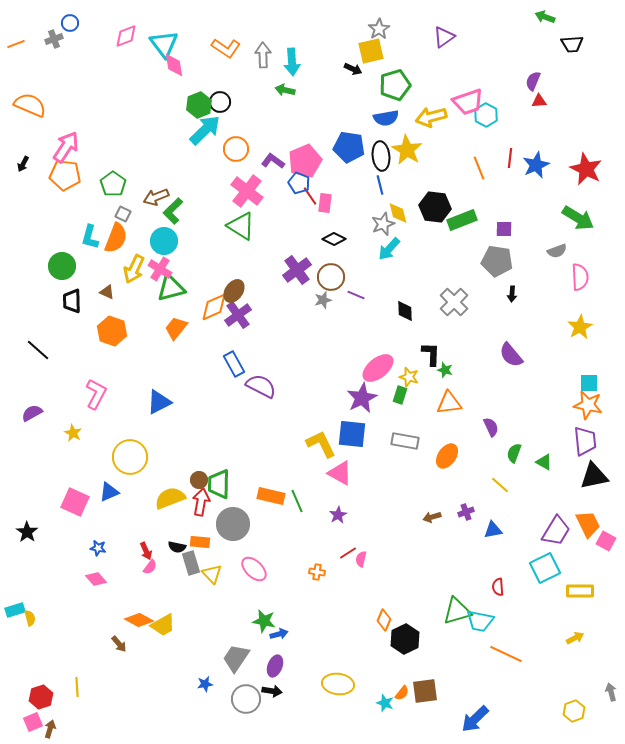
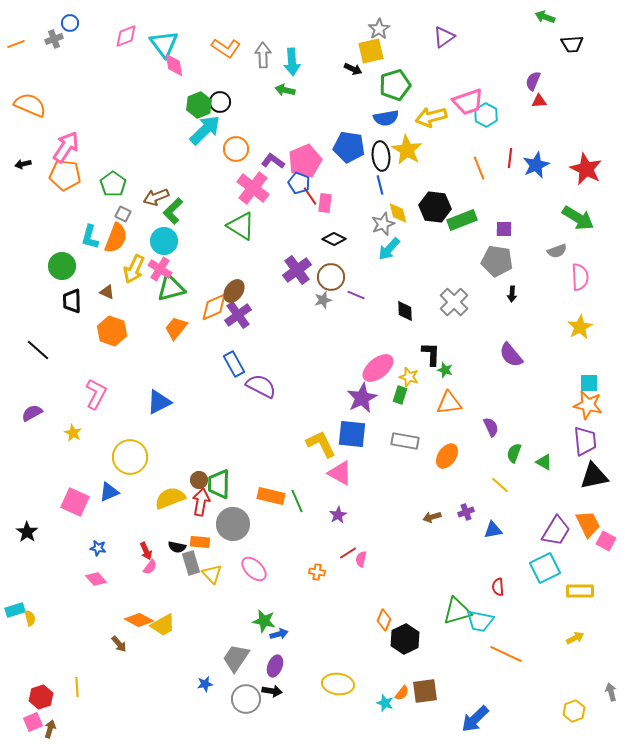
black arrow at (23, 164): rotated 49 degrees clockwise
pink cross at (247, 191): moved 6 px right, 3 px up
